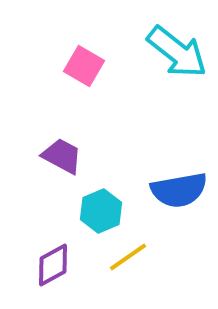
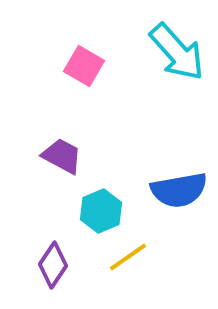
cyan arrow: rotated 10 degrees clockwise
purple diamond: rotated 27 degrees counterclockwise
